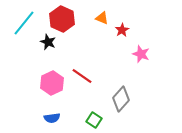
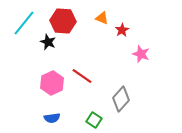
red hexagon: moved 1 px right, 2 px down; rotated 20 degrees counterclockwise
